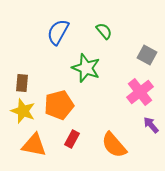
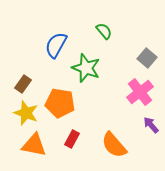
blue semicircle: moved 2 px left, 13 px down
gray square: moved 3 px down; rotated 12 degrees clockwise
brown rectangle: moved 1 px right, 1 px down; rotated 30 degrees clockwise
orange pentagon: moved 1 px right, 2 px up; rotated 24 degrees clockwise
yellow star: moved 3 px right, 2 px down
